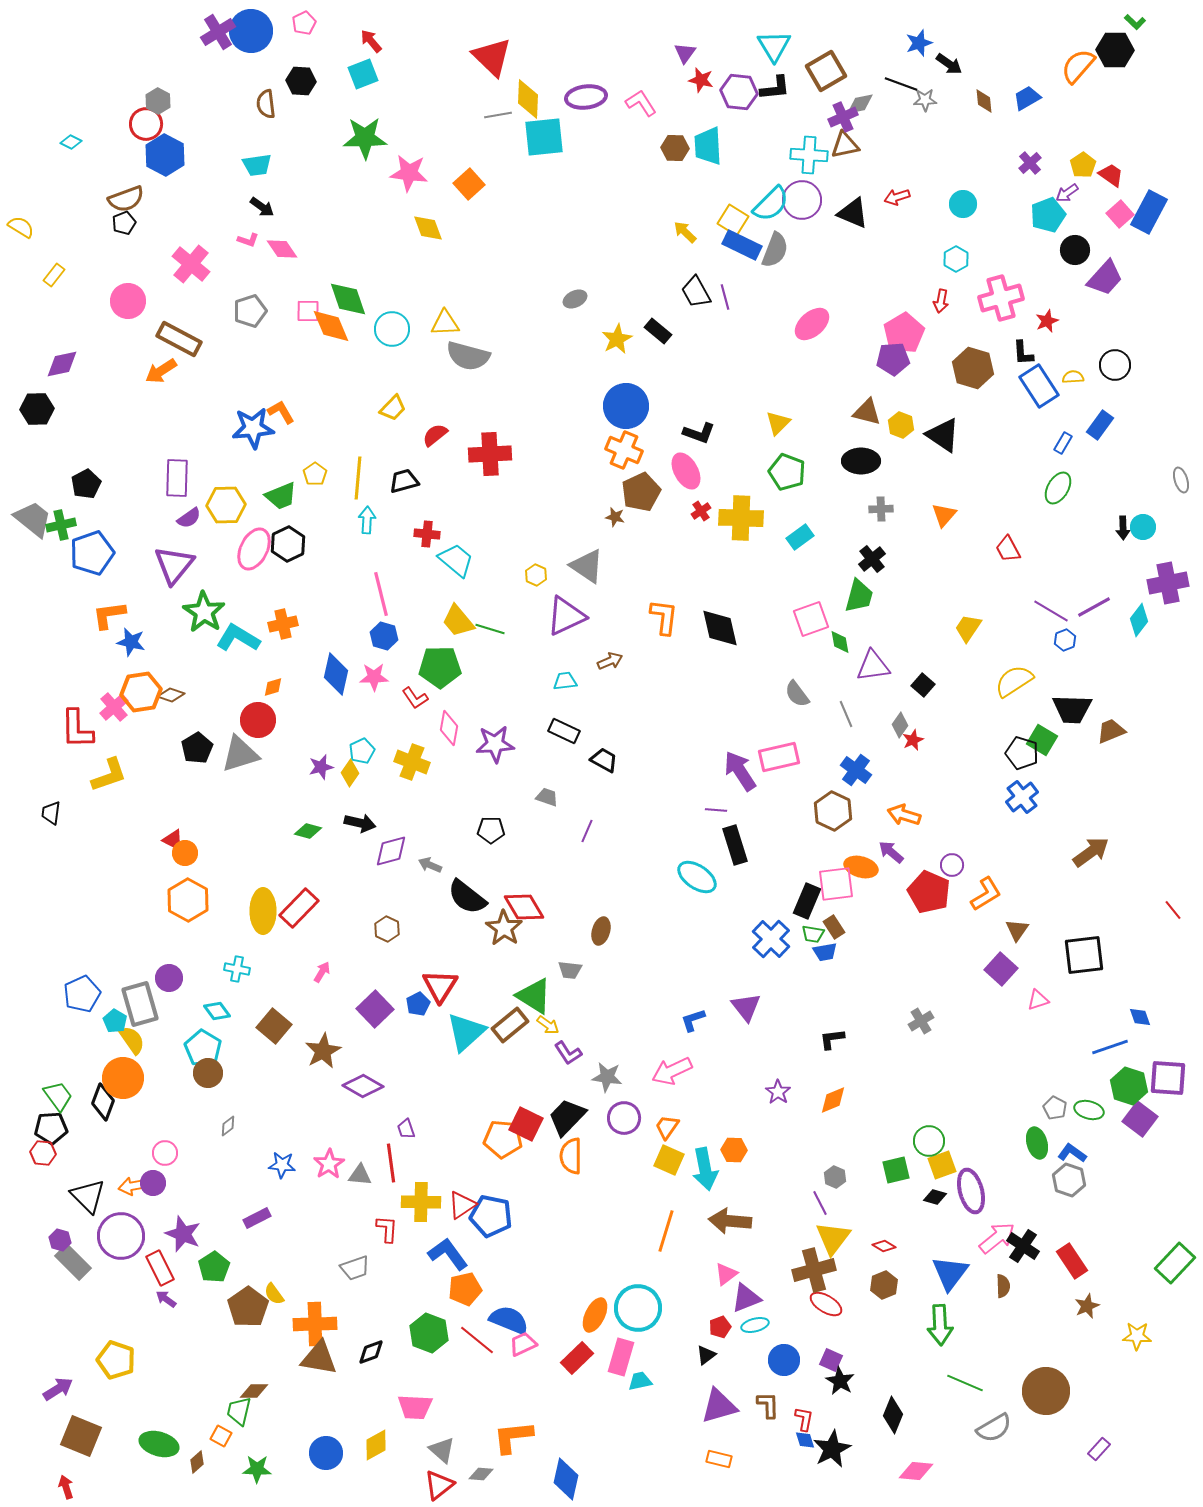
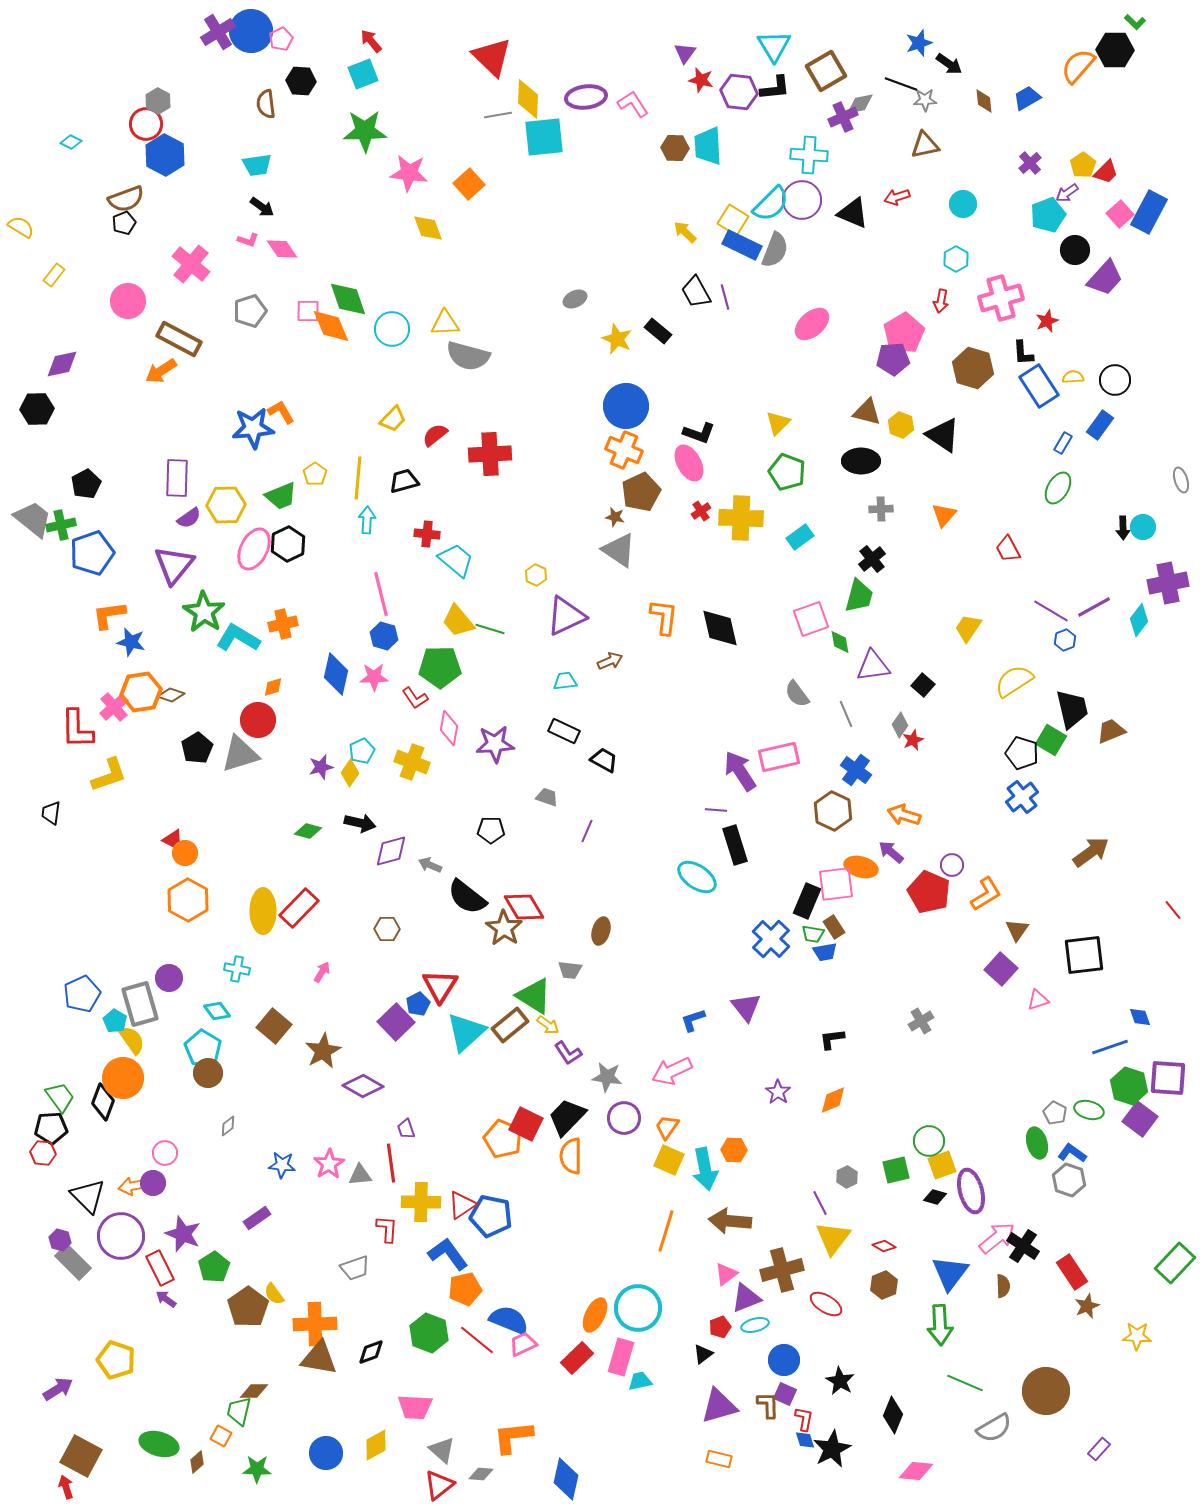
pink pentagon at (304, 23): moved 23 px left, 16 px down
pink L-shape at (641, 103): moved 8 px left, 1 px down
green star at (365, 138): moved 7 px up
brown triangle at (845, 145): moved 80 px right
red trapezoid at (1111, 175): moved 5 px left, 3 px up; rotated 100 degrees clockwise
yellow star at (617, 339): rotated 20 degrees counterclockwise
black circle at (1115, 365): moved 15 px down
yellow trapezoid at (393, 408): moved 11 px down
pink ellipse at (686, 471): moved 3 px right, 8 px up
gray triangle at (587, 566): moved 32 px right, 16 px up
black trapezoid at (1072, 709): rotated 105 degrees counterclockwise
green square at (1042, 740): moved 9 px right
brown hexagon at (387, 929): rotated 25 degrees counterclockwise
purple square at (375, 1009): moved 21 px right, 13 px down
green trapezoid at (58, 1096): moved 2 px right, 1 px down
gray pentagon at (1055, 1108): moved 5 px down
orange pentagon at (503, 1139): rotated 18 degrees clockwise
gray triangle at (360, 1175): rotated 10 degrees counterclockwise
gray hexagon at (835, 1177): moved 12 px right; rotated 10 degrees clockwise
purple rectangle at (257, 1218): rotated 8 degrees counterclockwise
red rectangle at (1072, 1261): moved 11 px down
brown cross at (814, 1270): moved 32 px left
black triangle at (706, 1355): moved 3 px left, 1 px up
purple square at (831, 1360): moved 46 px left, 34 px down
brown square at (81, 1436): moved 20 px down; rotated 6 degrees clockwise
